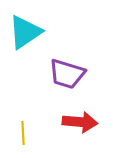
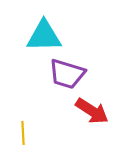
cyan triangle: moved 19 px right, 4 px down; rotated 33 degrees clockwise
red arrow: moved 12 px right, 11 px up; rotated 28 degrees clockwise
